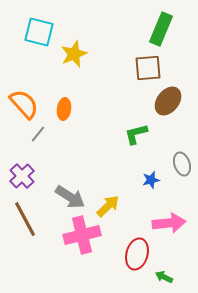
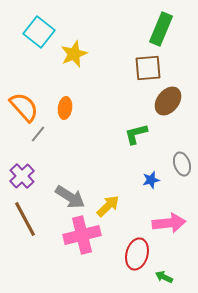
cyan square: rotated 24 degrees clockwise
orange semicircle: moved 3 px down
orange ellipse: moved 1 px right, 1 px up
